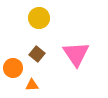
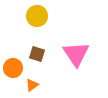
yellow circle: moved 2 px left, 2 px up
brown square: rotated 21 degrees counterclockwise
orange triangle: rotated 32 degrees counterclockwise
